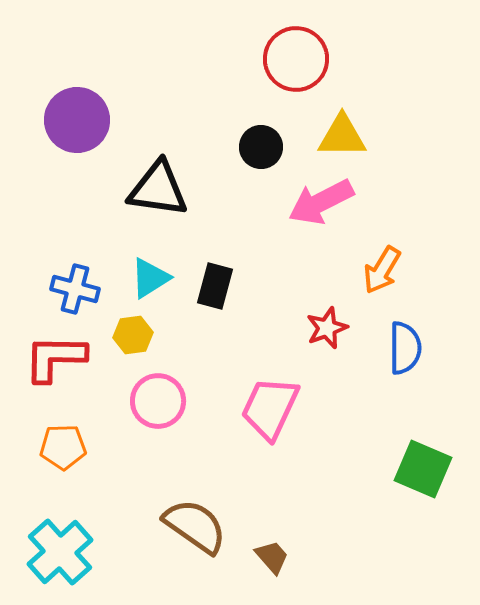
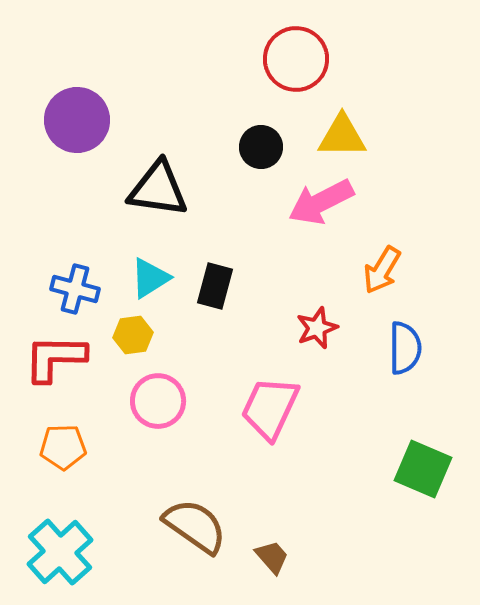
red star: moved 10 px left
